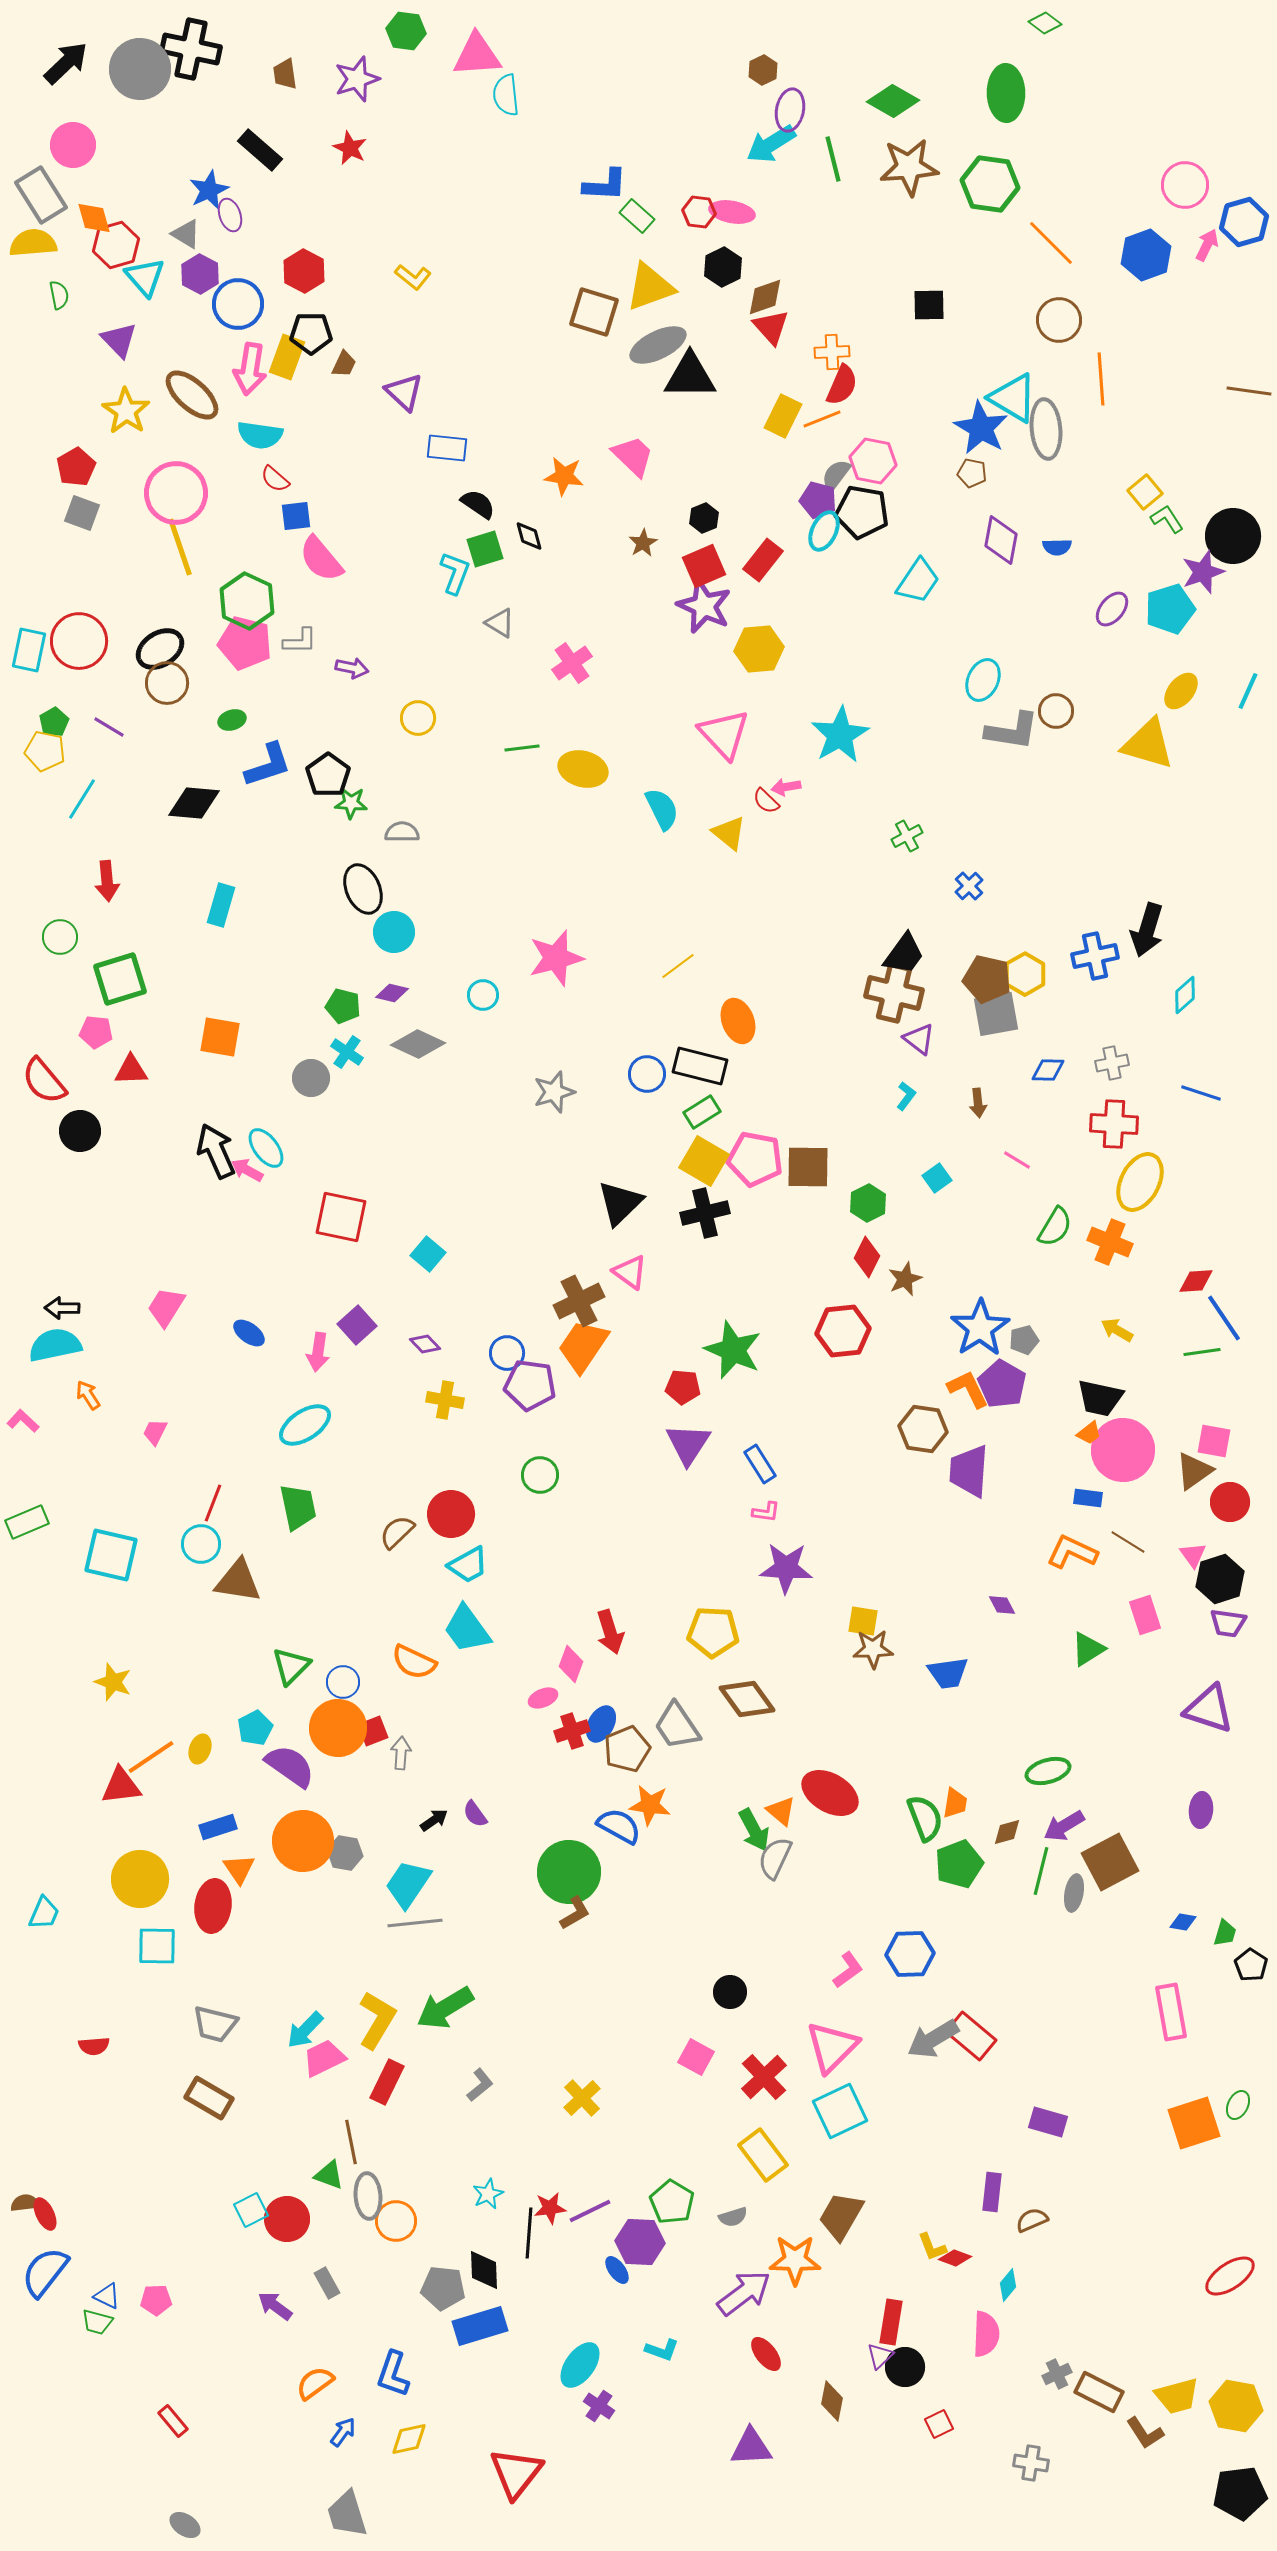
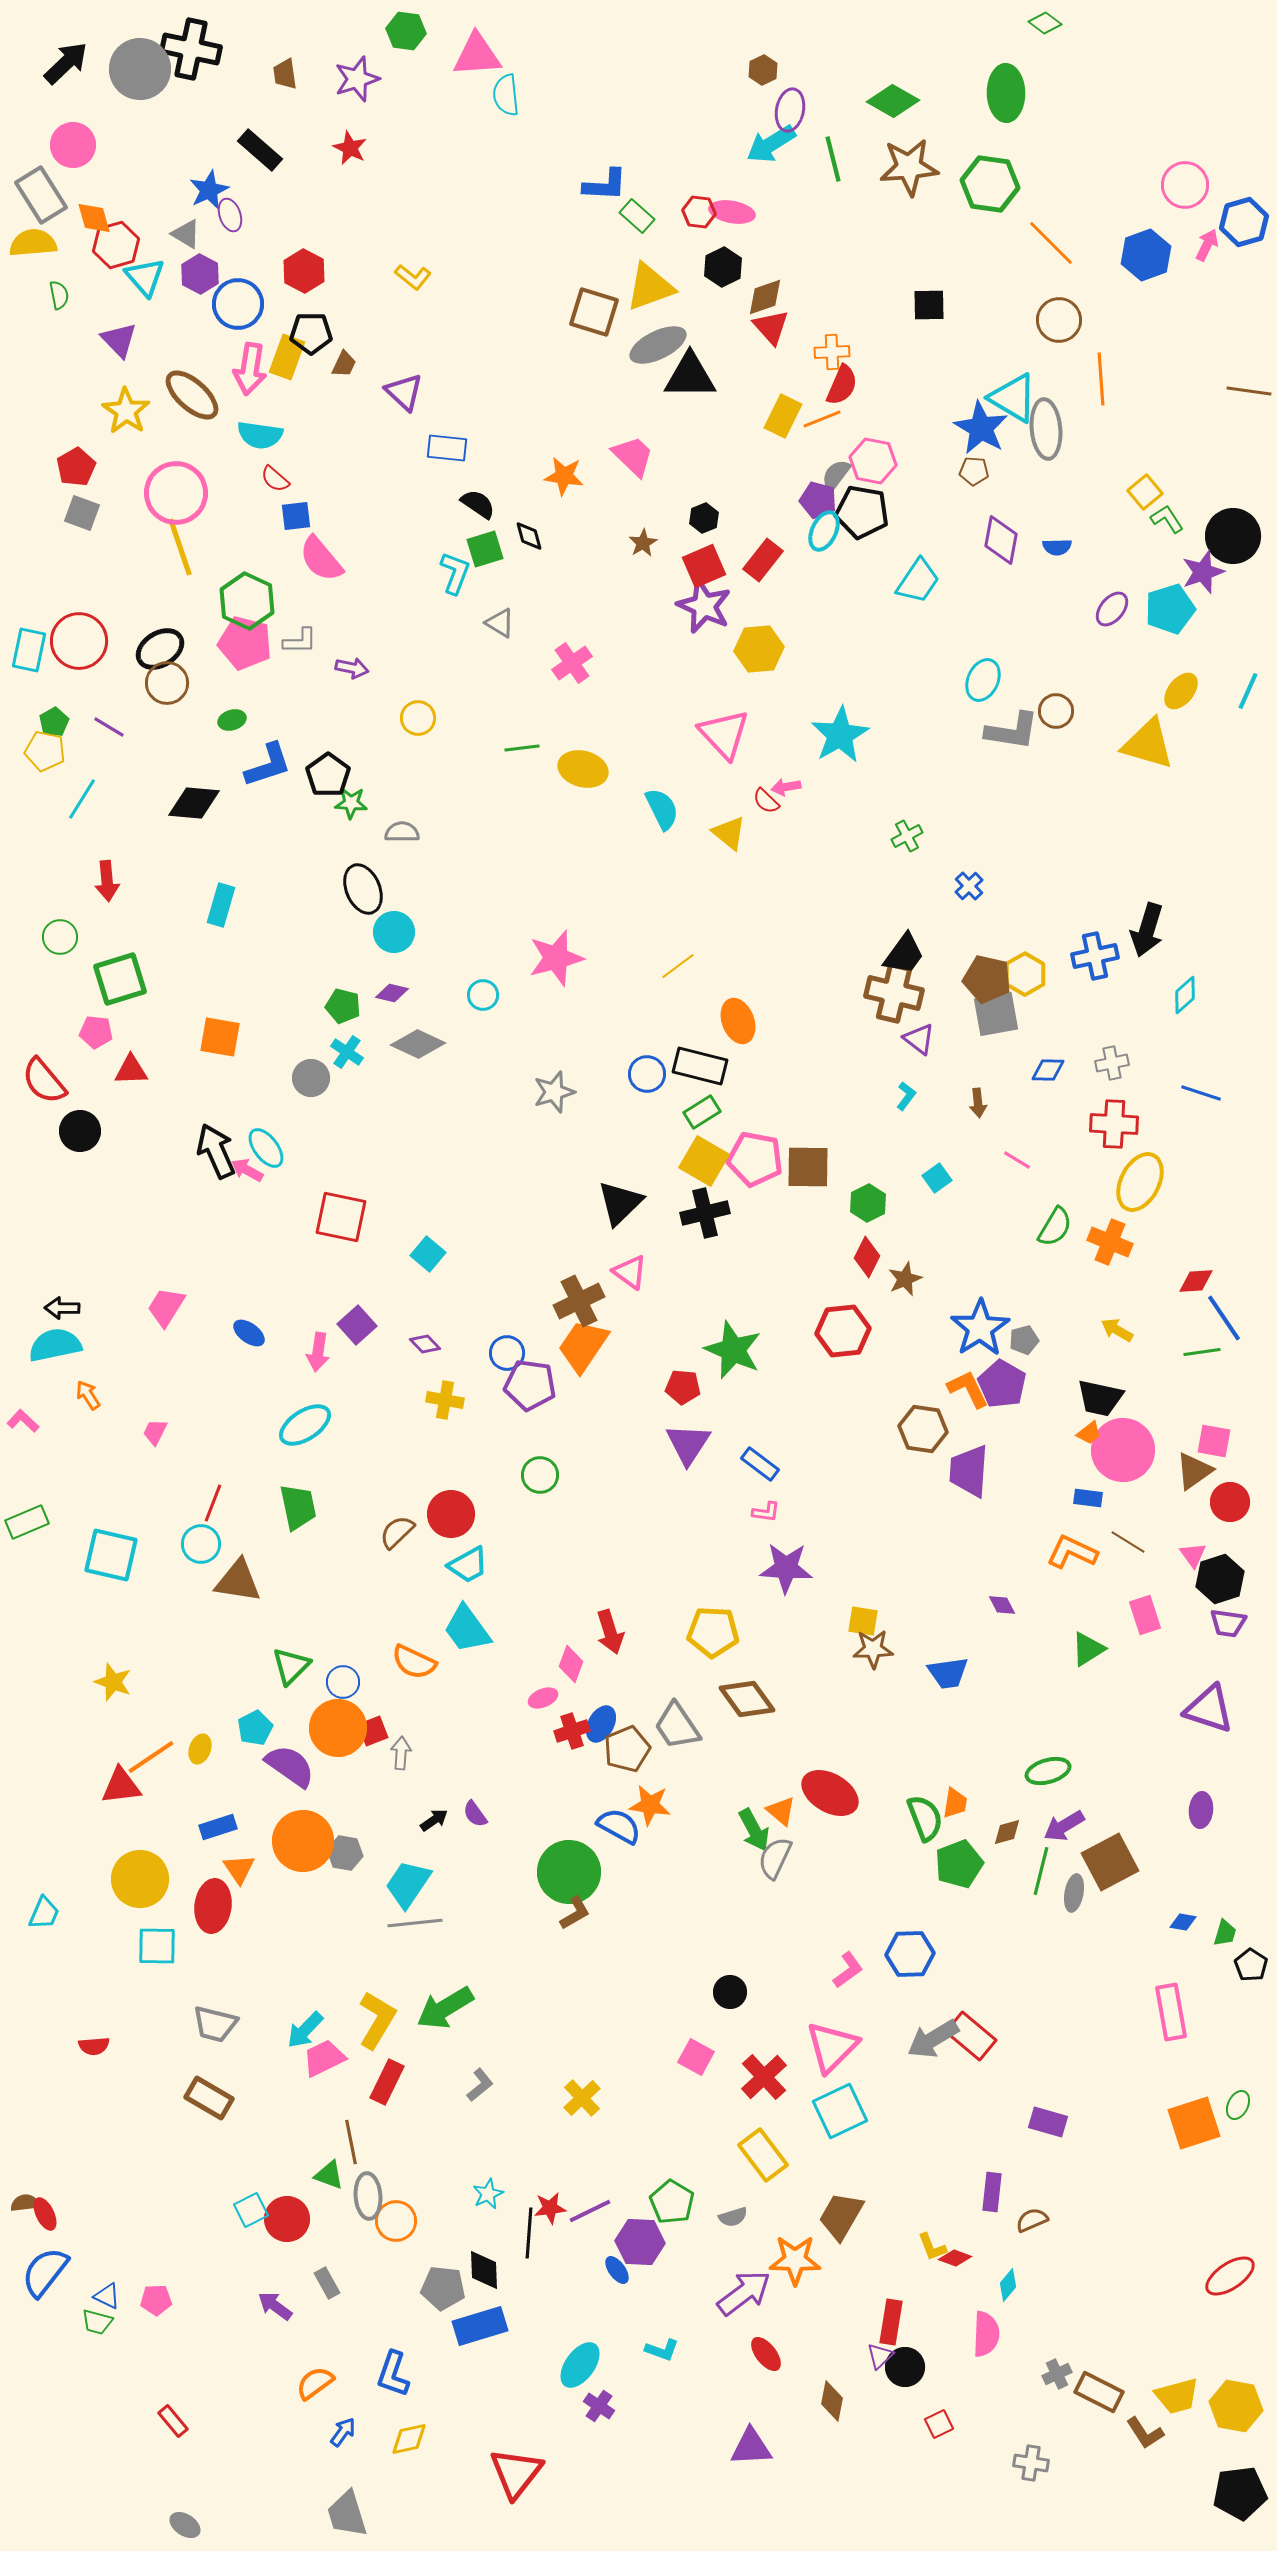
brown pentagon at (972, 473): moved 2 px right, 2 px up; rotated 8 degrees counterclockwise
blue rectangle at (760, 1464): rotated 21 degrees counterclockwise
